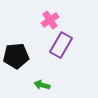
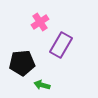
pink cross: moved 10 px left, 2 px down
black pentagon: moved 6 px right, 7 px down
